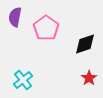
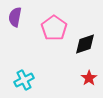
pink pentagon: moved 8 px right
cyan cross: moved 1 px right; rotated 12 degrees clockwise
